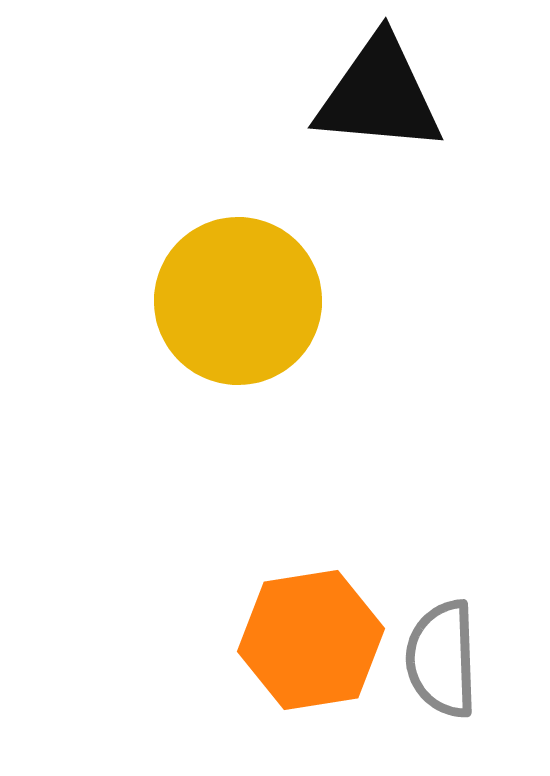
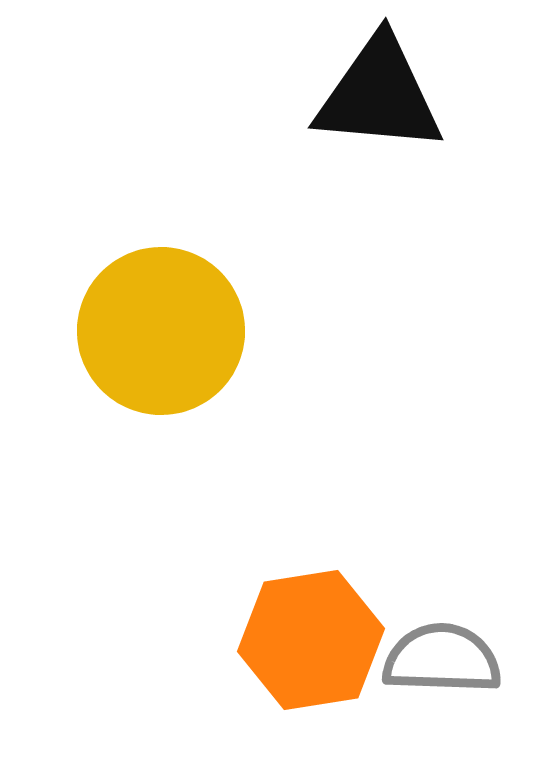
yellow circle: moved 77 px left, 30 px down
gray semicircle: rotated 94 degrees clockwise
